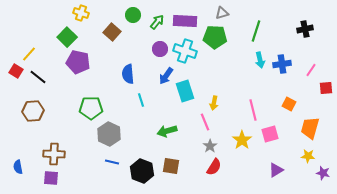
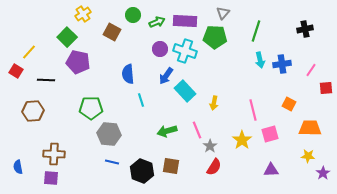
yellow cross at (81, 13): moved 2 px right, 1 px down; rotated 35 degrees clockwise
gray triangle at (222, 13): moved 1 px right; rotated 32 degrees counterclockwise
green arrow at (157, 22): rotated 28 degrees clockwise
brown square at (112, 32): rotated 12 degrees counterclockwise
yellow line at (29, 54): moved 2 px up
black line at (38, 77): moved 8 px right, 3 px down; rotated 36 degrees counterclockwise
cyan rectangle at (185, 91): rotated 25 degrees counterclockwise
pink line at (205, 122): moved 8 px left, 8 px down
orange trapezoid at (310, 128): rotated 75 degrees clockwise
gray hexagon at (109, 134): rotated 20 degrees counterclockwise
purple triangle at (276, 170): moved 5 px left; rotated 28 degrees clockwise
purple star at (323, 173): rotated 24 degrees clockwise
